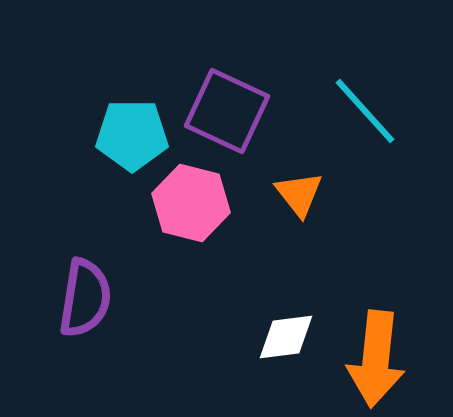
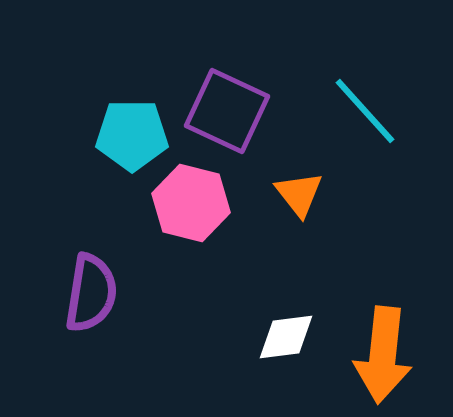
purple semicircle: moved 6 px right, 5 px up
orange arrow: moved 7 px right, 4 px up
